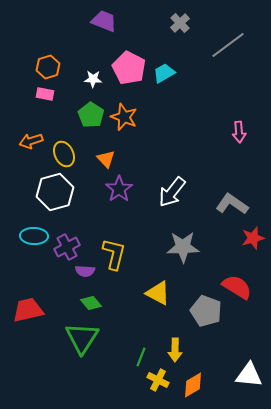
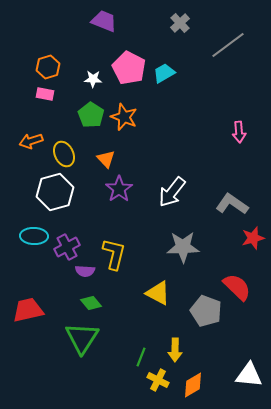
red semicircle: rotated 12 degrees clockwise
